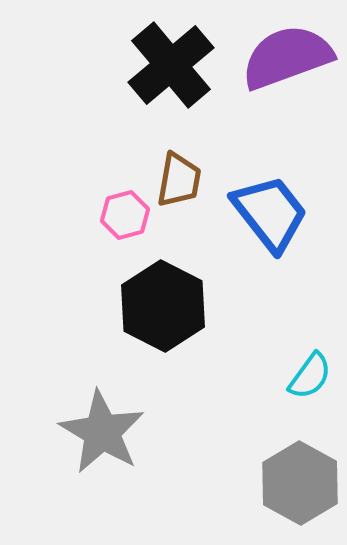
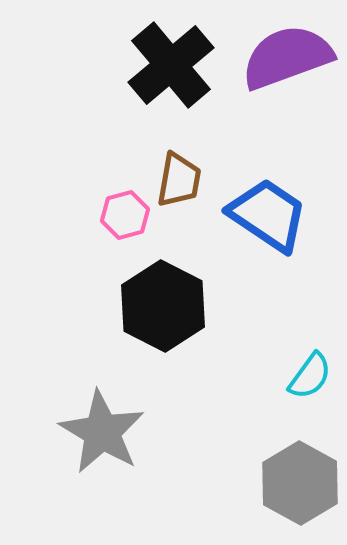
blue trapezoid: moved 2 px left, 2 px down; rotated 18 degrees counterclockwise
